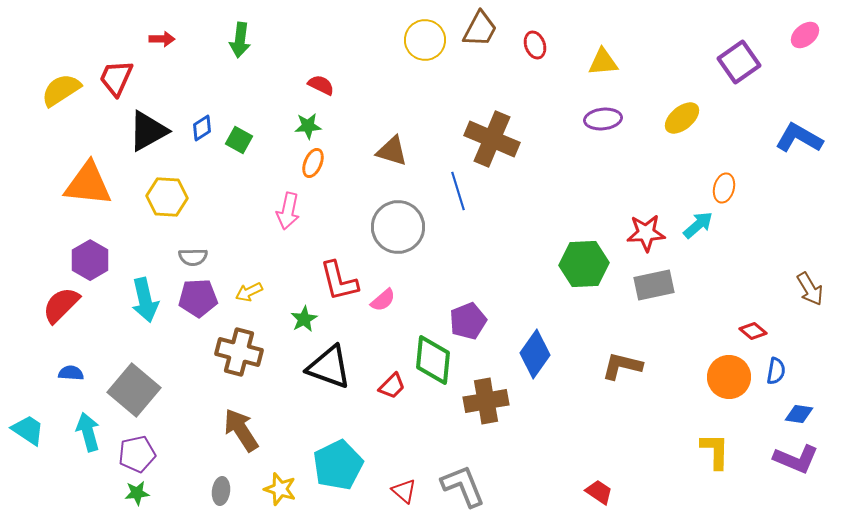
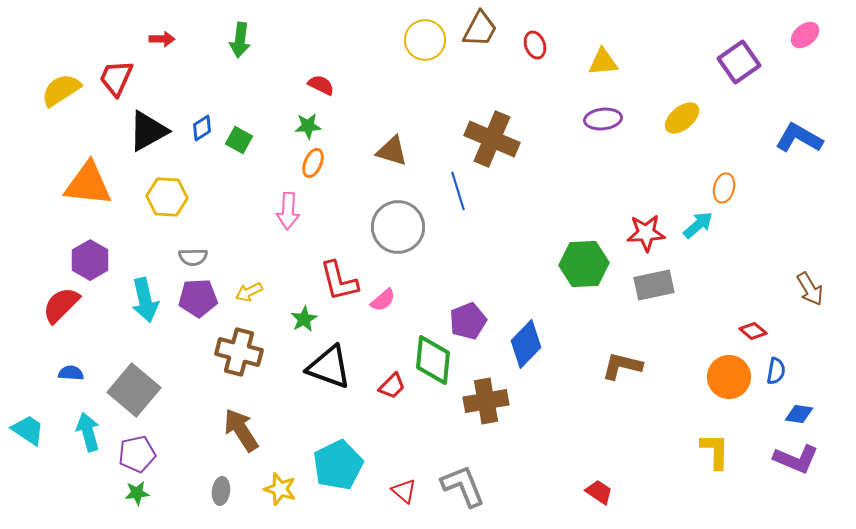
pink arrow at (288, 211): rotated 9 degrees counterclockwise
blue diamond at (535, 354): moved 9 px left, 10 px up; rotated 9 degrees clockwise
